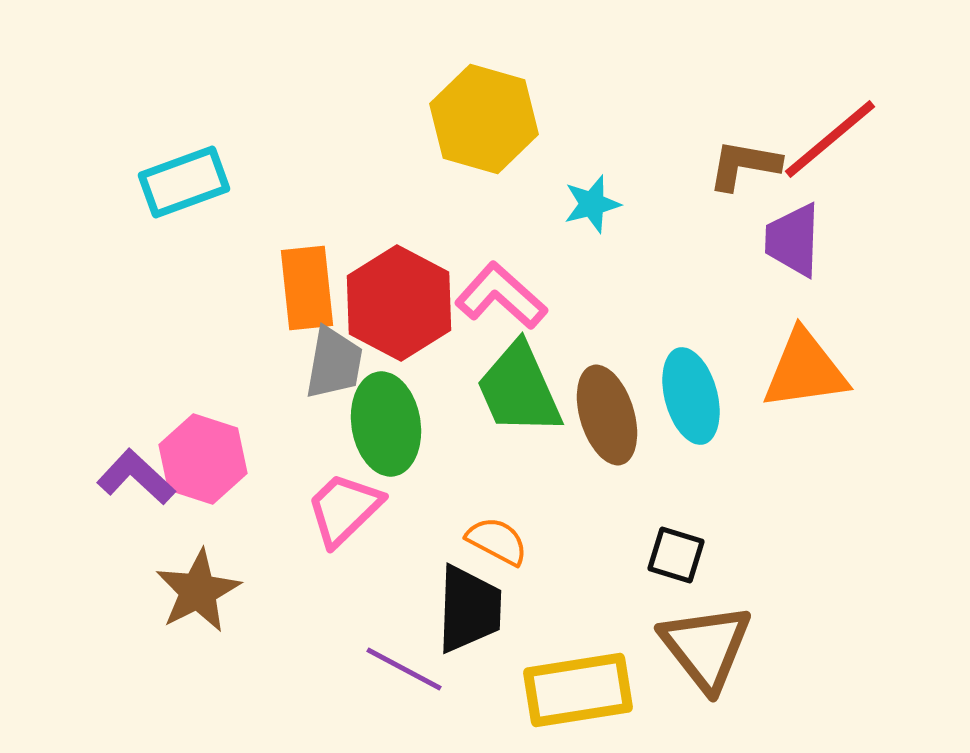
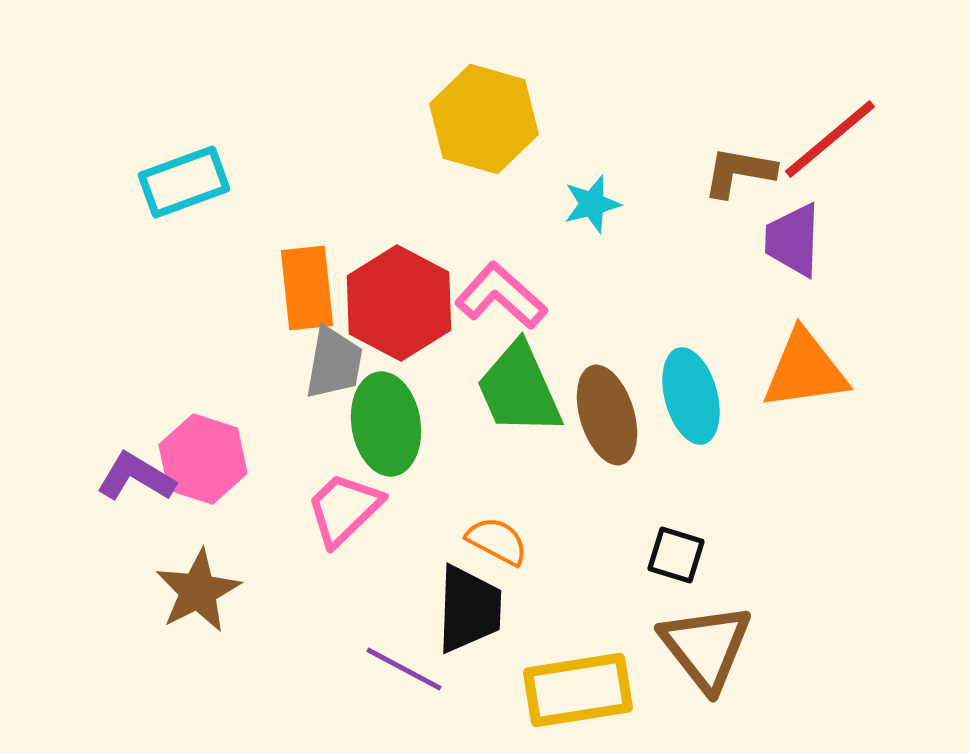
brown L-shape: moved 5 px left, 7 px down
purple L-shape: rotated 12 degrees counterclockwise
